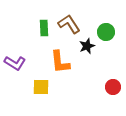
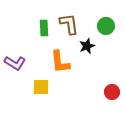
brown L-shape: rotated 25 degrees clockwise
green circle: moved 6 px up
red circle: moved 1 px left, 5 px down
